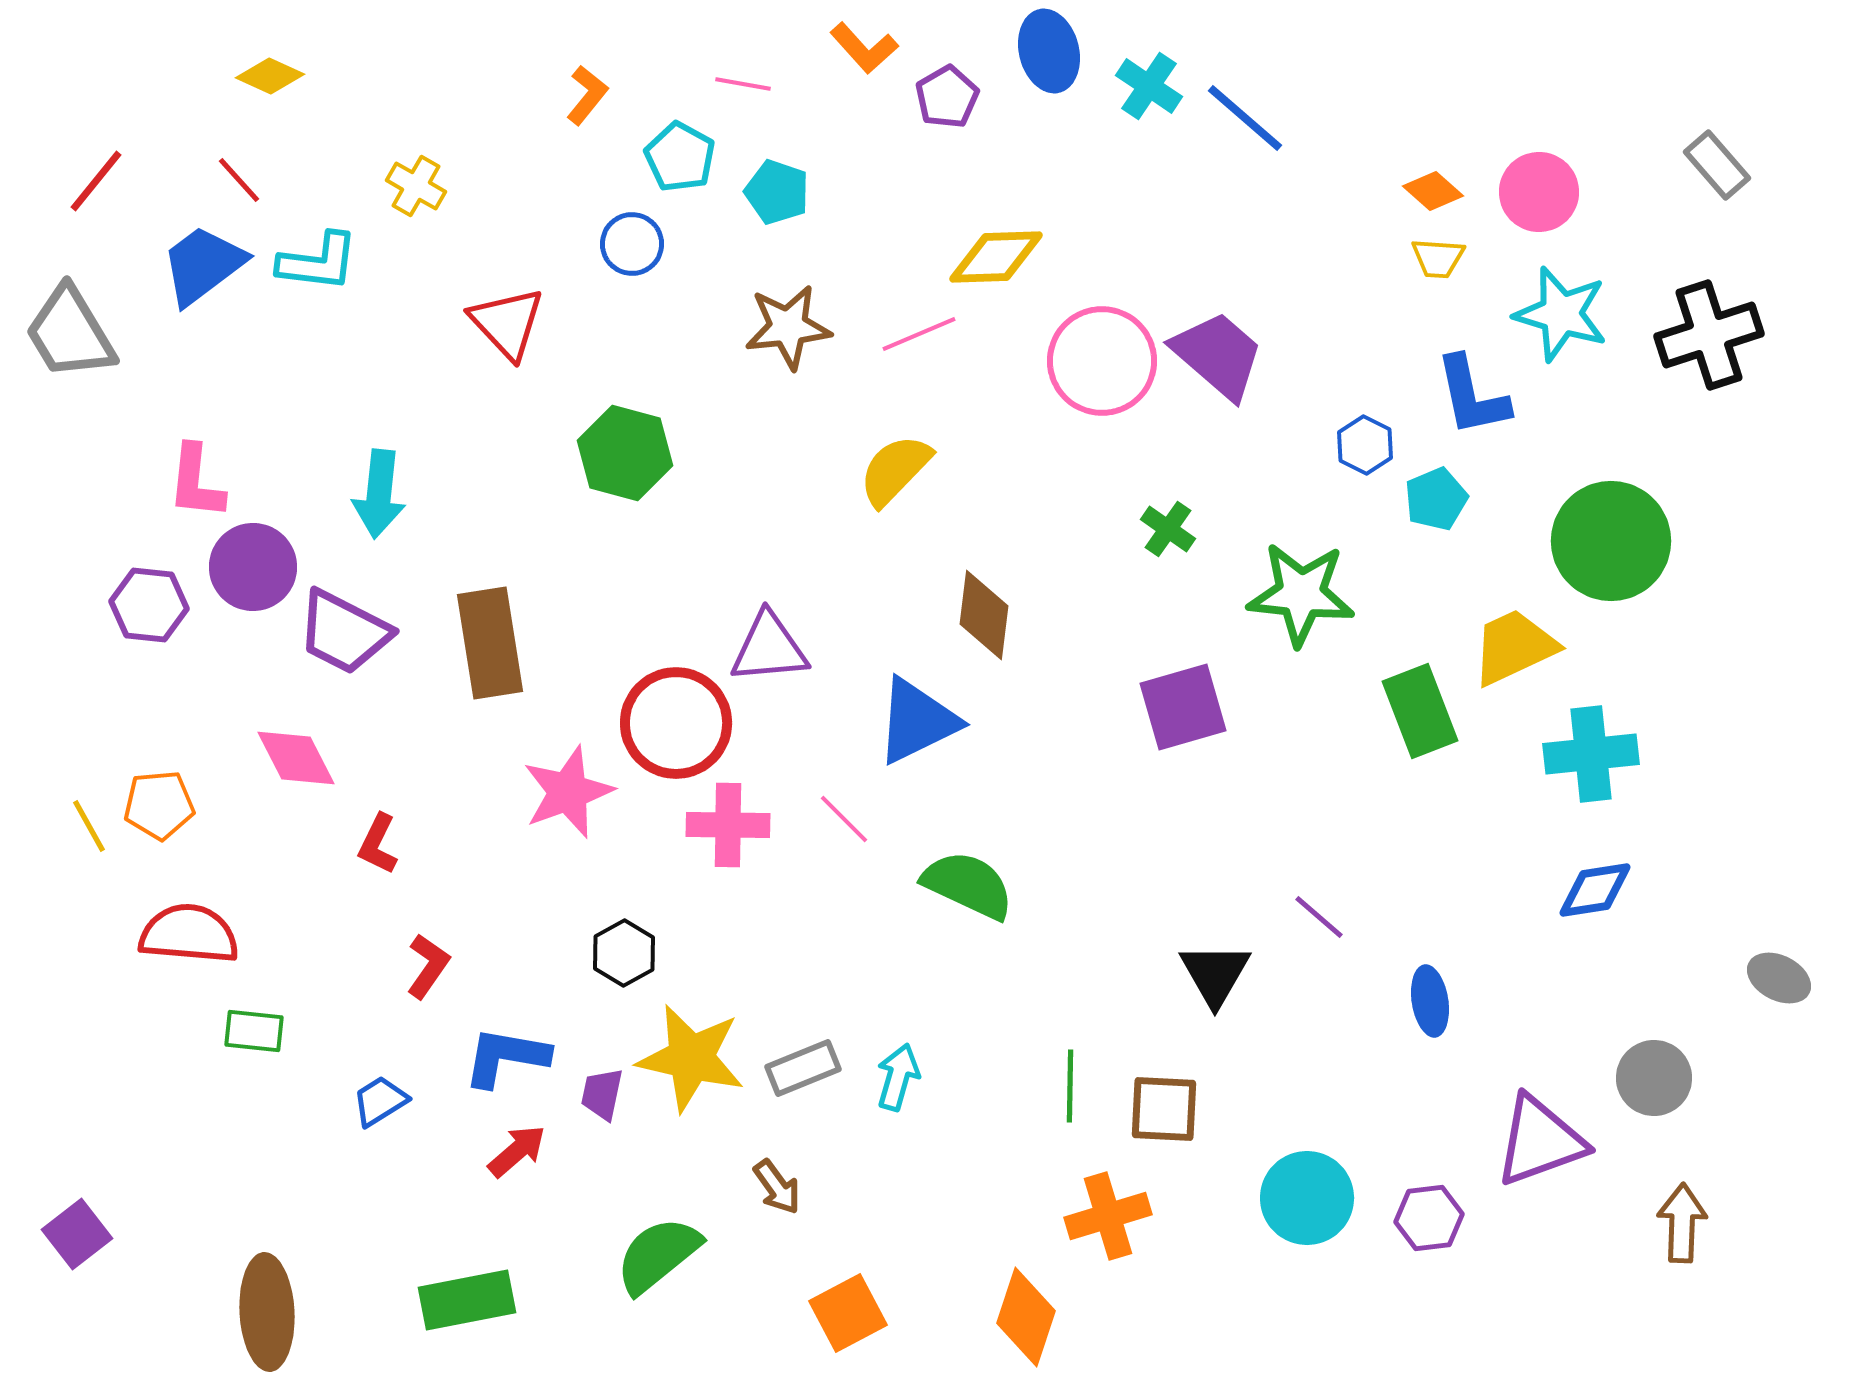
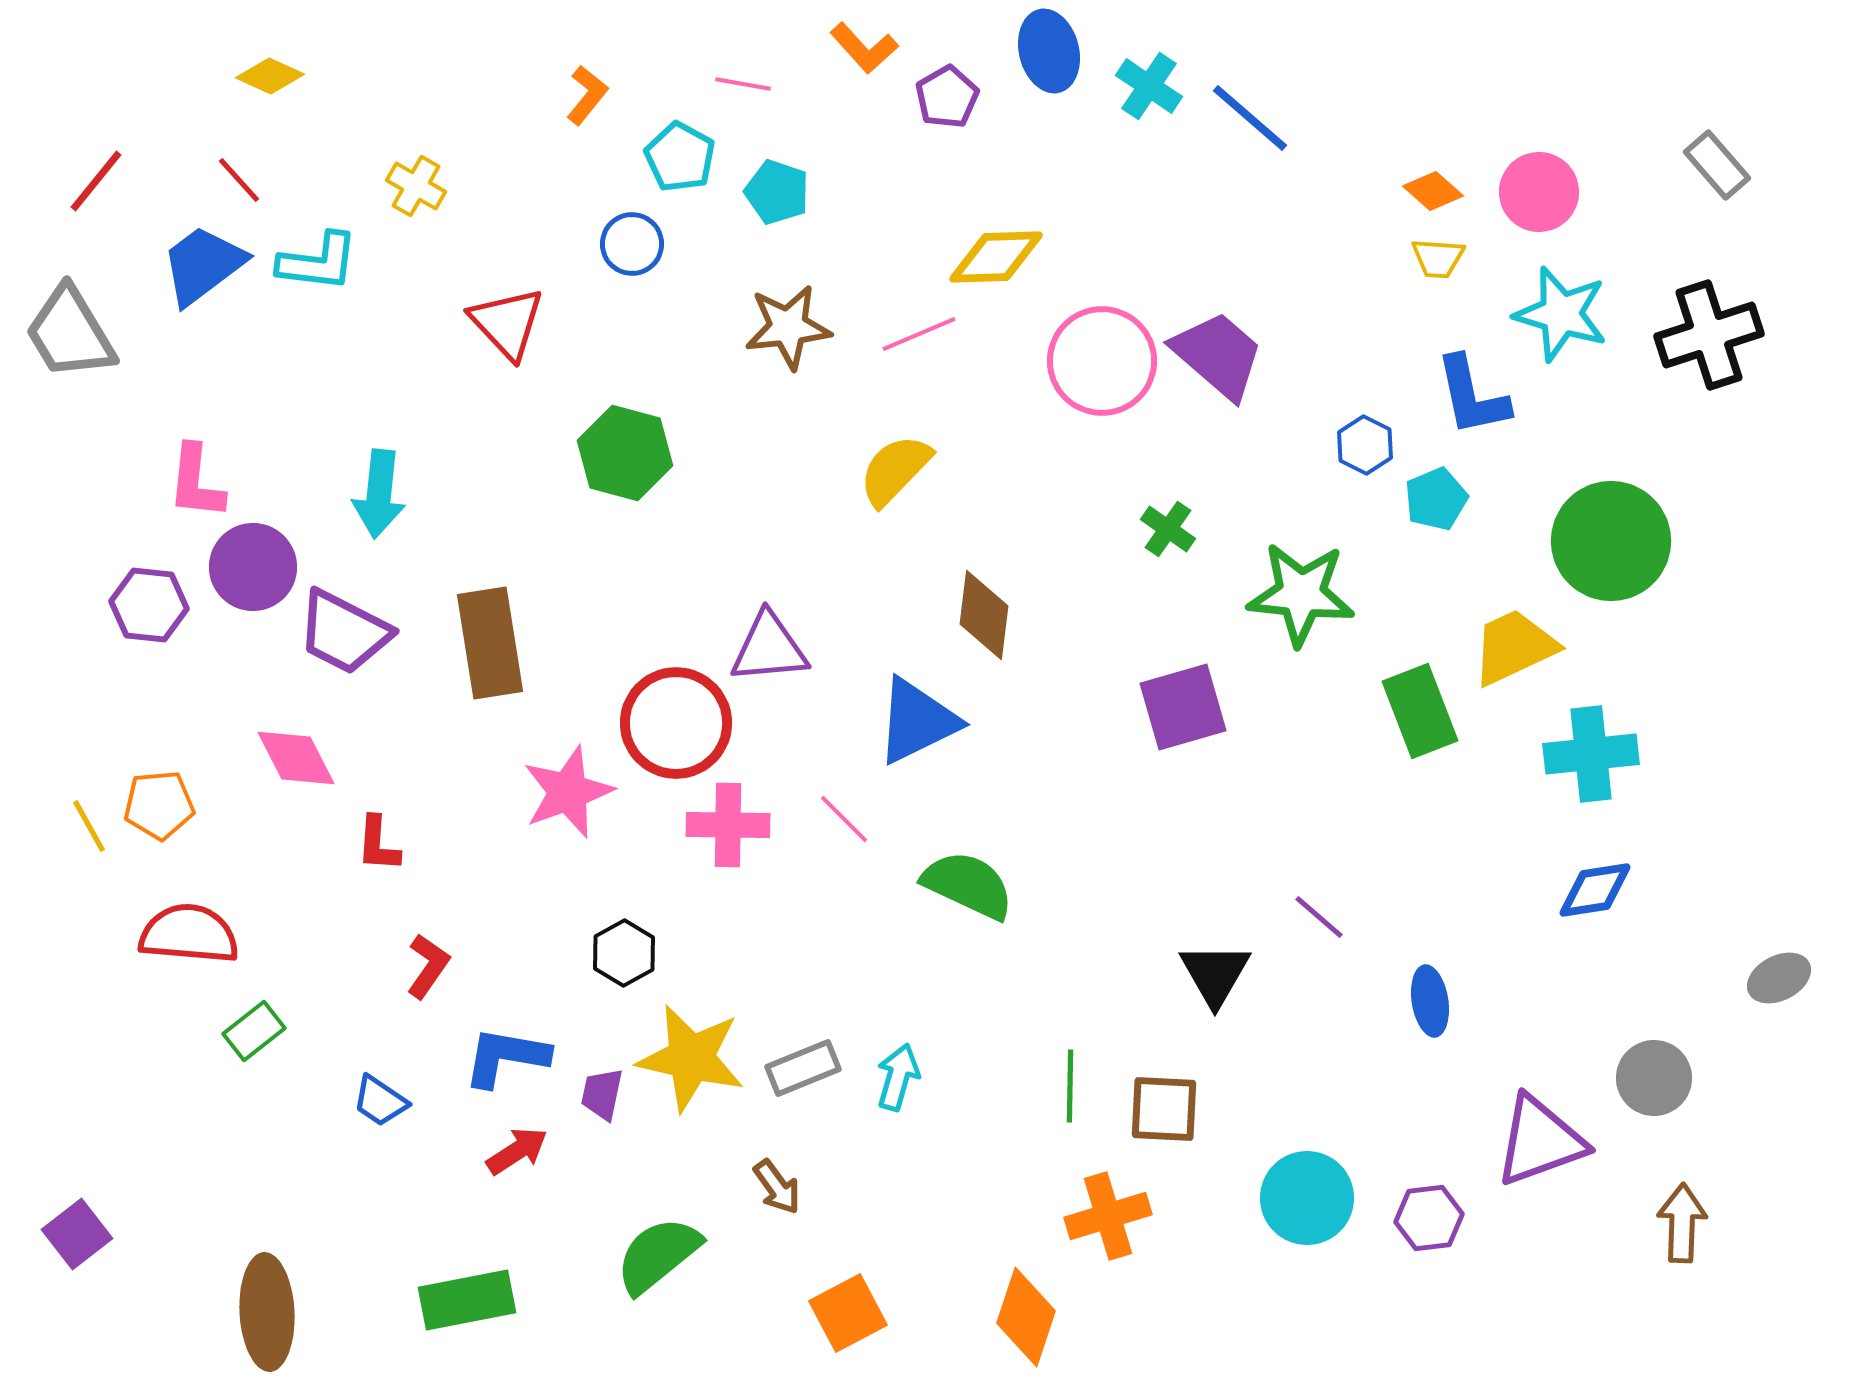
blue line at (1245, 118): moved 5 px right
red L-shape at (378, 844): rotated 22 degrees counterclockwise
gray ellipse at (1779, 978): rotated 54 degrees counterclockwise
green rectangle at (254, 1031): rotated 44 degrees counterclockwise
blue trapezoid at (380, 1101): rotated 114 degrees counterclockwise
red arrow at (517, 1151): rotated 8 degrees clockwise
